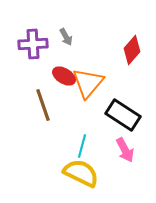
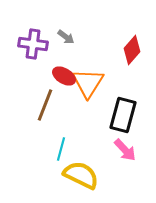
gray arrow: rotated 24 degrees counterclockwise
purple cross: rotated 12 degrees clockwise
orange triangle: rotated 8 degrees counterclockwise
brown line: moved 2 px right; rotated 40 degrees clockwise
black rectangle: rotated 72 degrees clockwise
cyan line: moved 21 px left, 3 px down
pink arrow: rotated 15 degrees counterclockwise
yellow semicircle: moved 2 px down
